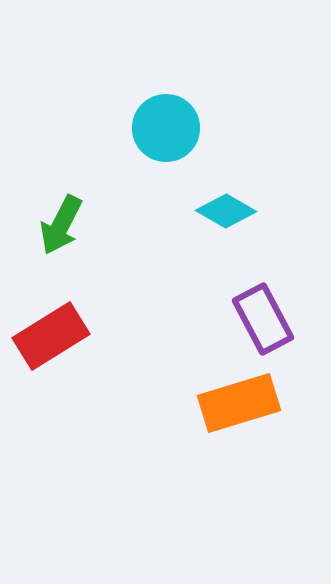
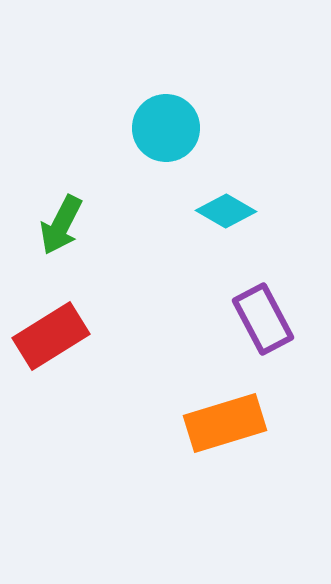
orange rectangle: moved 14 px left, 20 px down
